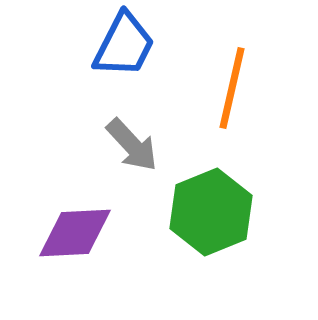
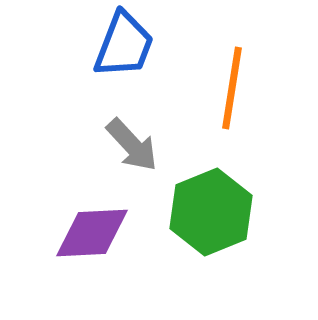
blue trapezoid: rotated 6 degrees counterclockwise
orange line: rotated 4 degrees counterclockwise
purple diamond: moved 17 px right
